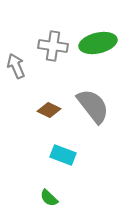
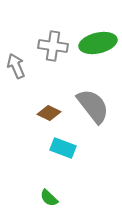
brown diamond: moved 3 px down
cyan rectangle: moved 7 px up
